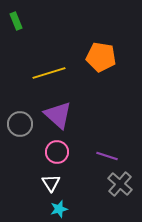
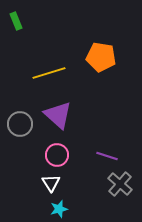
pink circle: moved 3 px down
